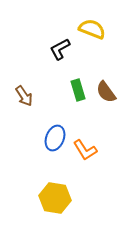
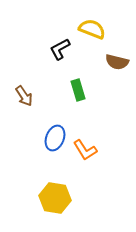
brown semicircle: moved 11 px right, 30 px up; rotated 40 degrees counterclockwise
